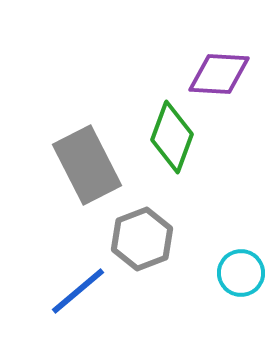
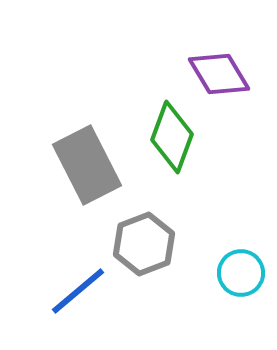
purple diamond: rotated 56 degrees clockwise
gray hexagon: moved 2 px right, 5 px down
